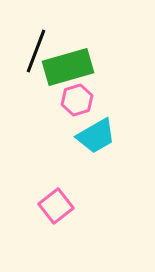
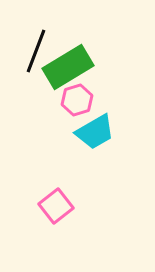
green rectangle: rotated 15 degrees counterclockwise
cyan trapezoid: moved 1 px left, 4 px up
